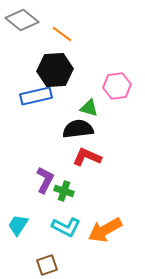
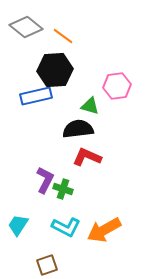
gray diamond: moved 4 px right, 7 px down
orange line: moved 1 px right, 2 px down
green triangle: moved 1 px right, 2 px up
green cross: moved 1 px left, 2 px up
orange arrow: moved 1 px left
